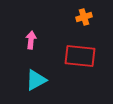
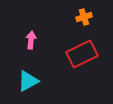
red rectangle: moved 2 px right, 2 px up; rotated 32 degrees counterclockwise
cyan triangle: moved 8 px left, 1 px down
